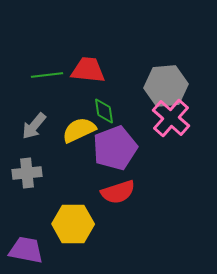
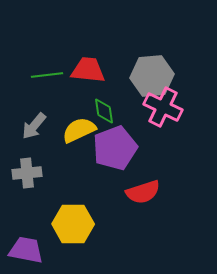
gray hexagon: moved 14 px left, 10 px up
pink cross: moved 8 px left, 11 px up; rotated 15 degrees counterclockwise
red semicircle: moved 25 px right
